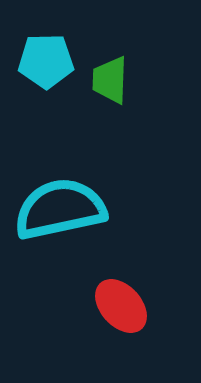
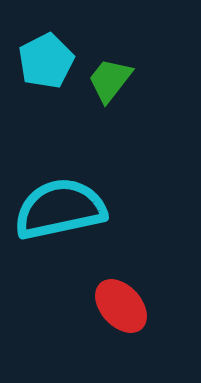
cyan pentagon: rotated 26 degrees counterclockwise
green trapezoid: rotated 36 degrees clockwise
